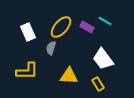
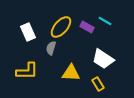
white trapezoid: rotated 20 degrees counterclockwise
yellow triangle: moved 2 px right, 3 px up
